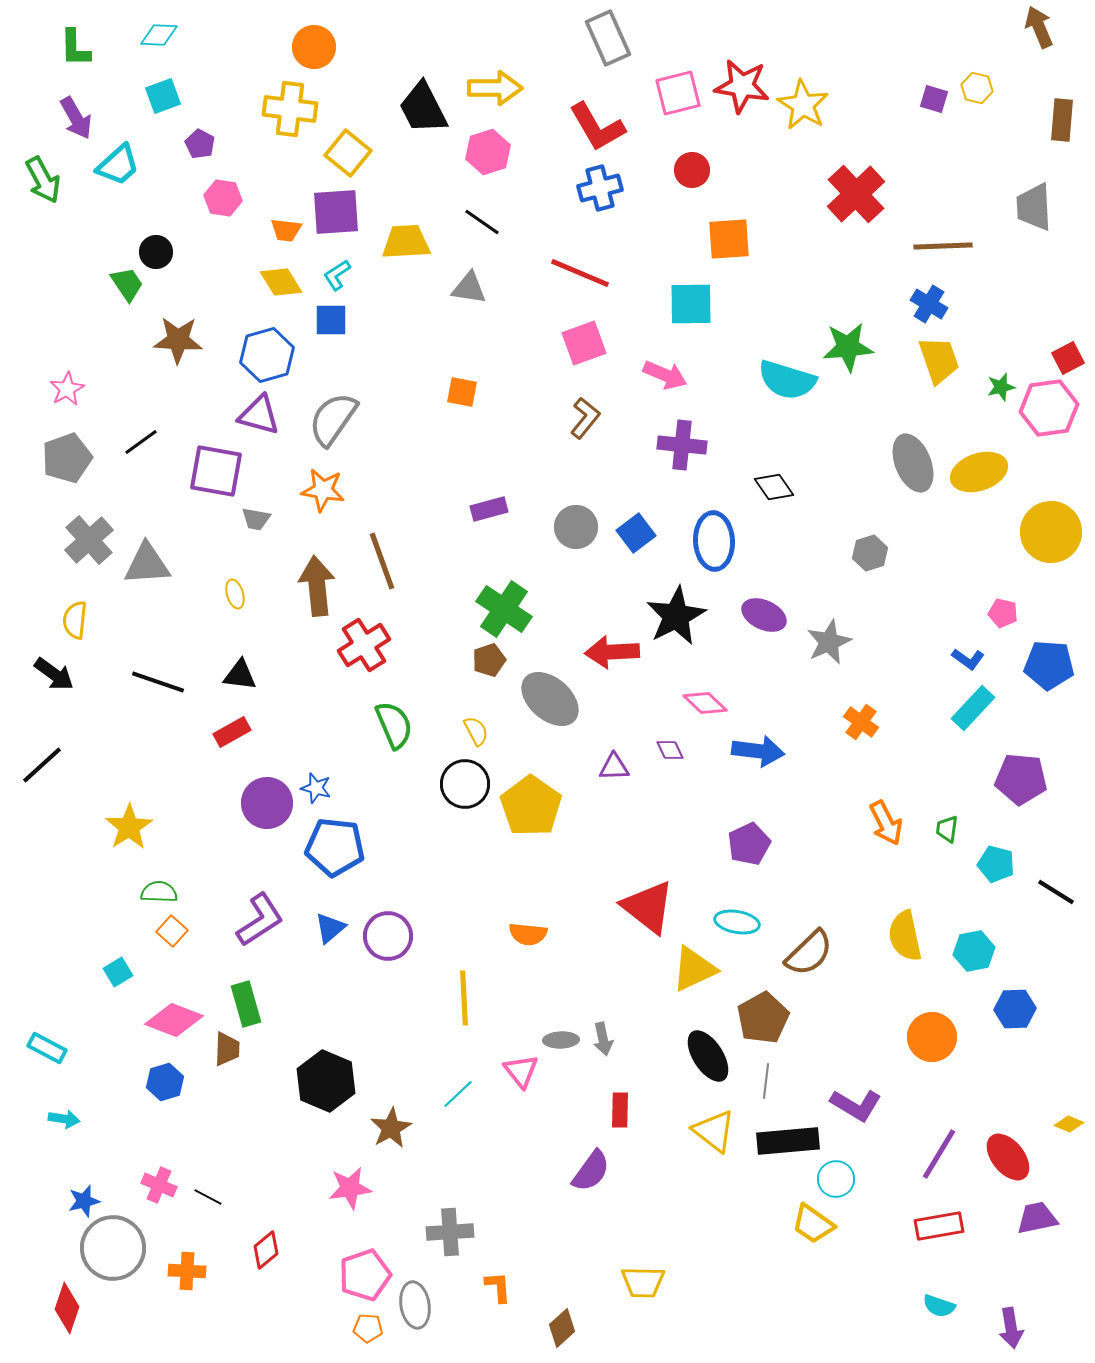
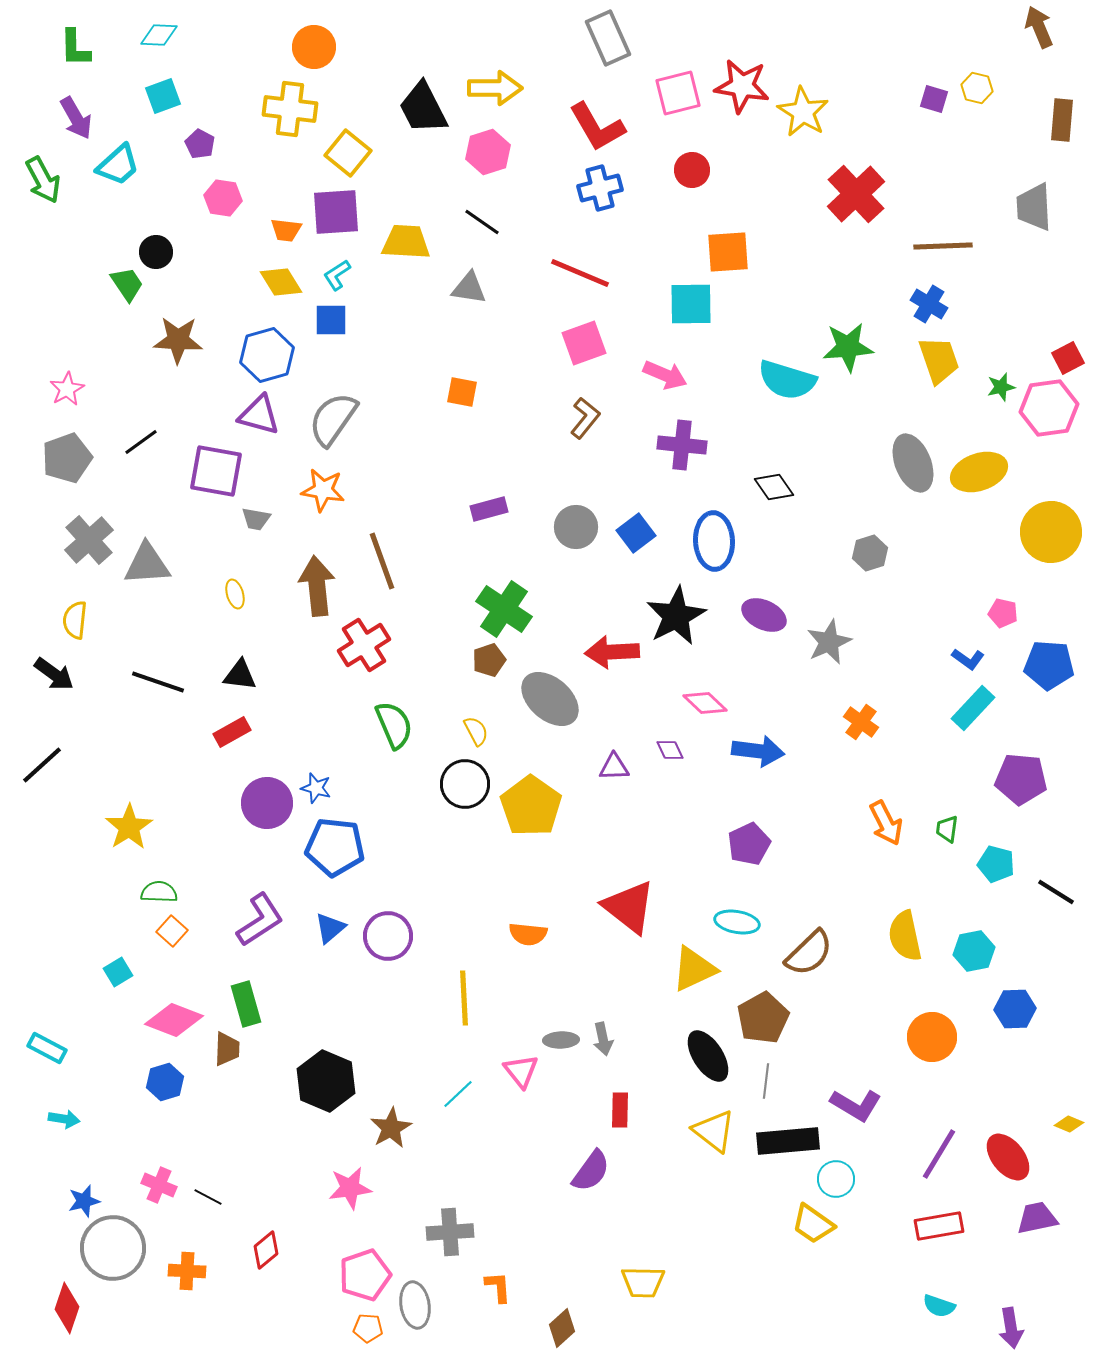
yellow star at (803, 105): moved 7 px down
orange square at (729, 239): moved 1 px left, 13 px down
yellow trapezoid at (406, 242): rotated 6 degrees clockwise
red triangle at (648, 907): moved 19 px left
